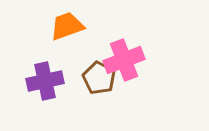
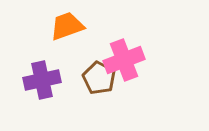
purple cross: moved 3 px left, 1 px up
